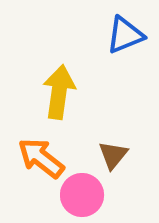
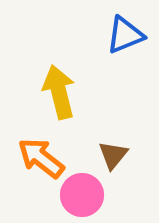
yellow arrow: rotated 22 degrees counterclockwise
